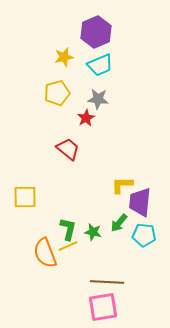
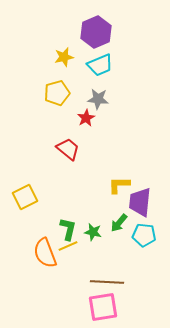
yellow L-shape: moved 3 px left
yellow square: rotated 25 degrees counterclockwise
